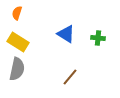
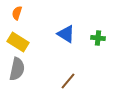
brown line: moved 2 px left, 4 px down
